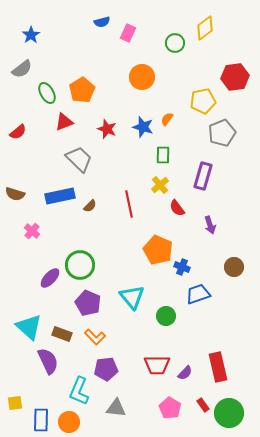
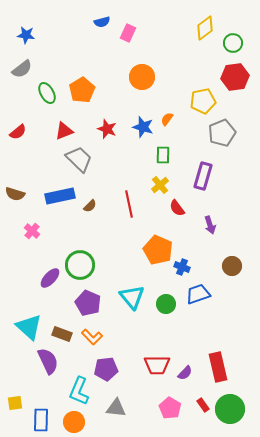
blue star at (31, 35): moved 5 px left; rotated 30 degrees counterclockwise
green circle at (175, 43): moved 58 px right
red triangle at (64, 122): moved 9 px down
brown circle at (234, 267): moved 2 px left, 1 px up
green circle at (166, 316): moved 12 px up
orange L-shape at (95, 337): moved 3 px left
green circle at (229, 413): moved 1 px right, 4 px up
orange circle at (69, 422): moved 5 px right
